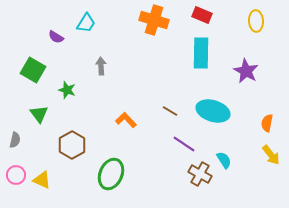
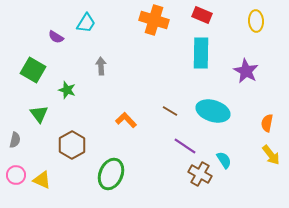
purple line: moved 1 px right, 2 px down
